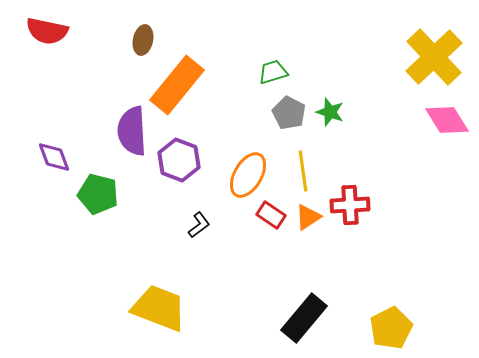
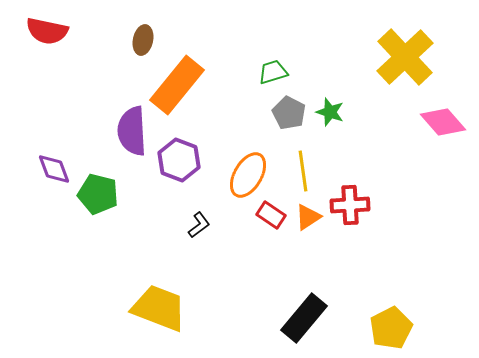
yellow cross: moved 29 px left
pink diamond: moved 4 px left, 2 px down; rotated 9 degrees counterclockwise
purple diamond: moved 12 px down
